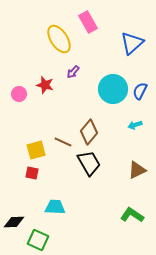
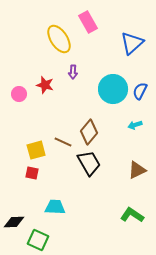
purple arrow: rotated 40 degrees counterclockwise
